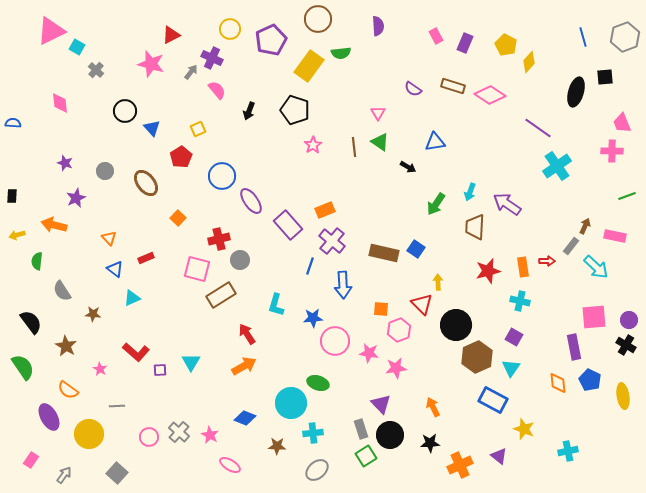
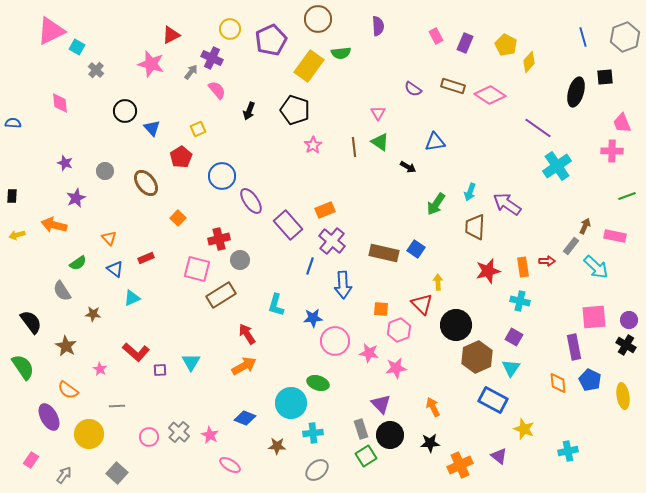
green semicircle at (37, 261): moved 41 px right, 2 px down; rotated 132 degrees counterclockwise
